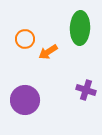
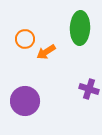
orange arrow: moved 2 px left
purple cross: moved 3 px right, 1 px up
purple circle: moved 1 px down
